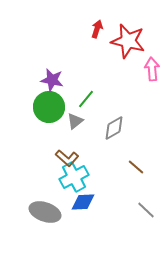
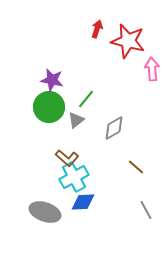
gray triangle: moved 1 px right, 1 px up
gray line: rotated 18 degrees clockwise
